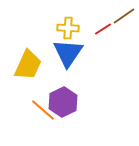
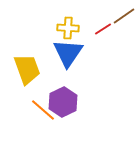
yellow trapezoid: moved 1 px left, 4 px down; rotated 44 degrees counterclockwise
